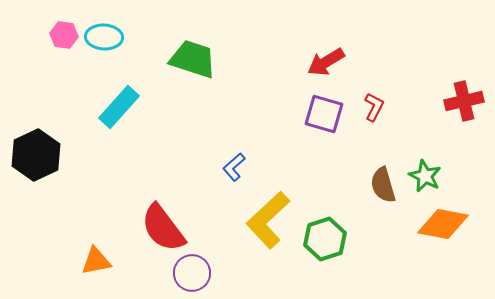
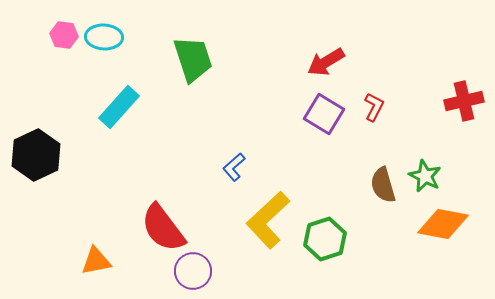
green trapezoid: rotated 54 degrees clockwise
purple square: rotated 15 degrees clockwise
purple circle: moved 1 px right, 2 px up
